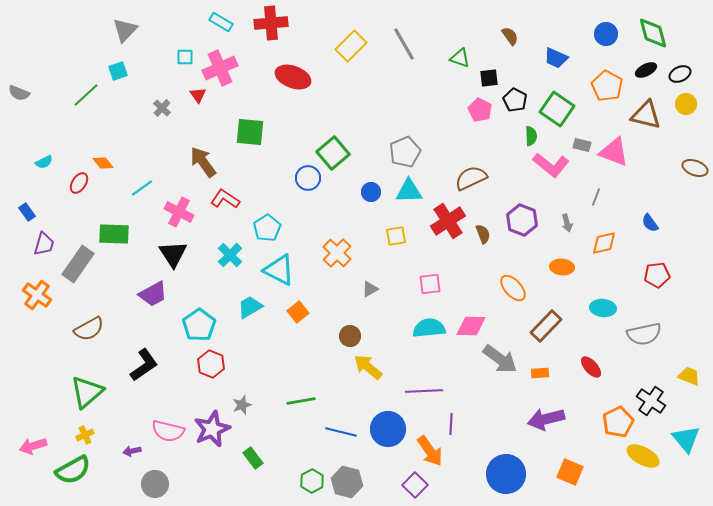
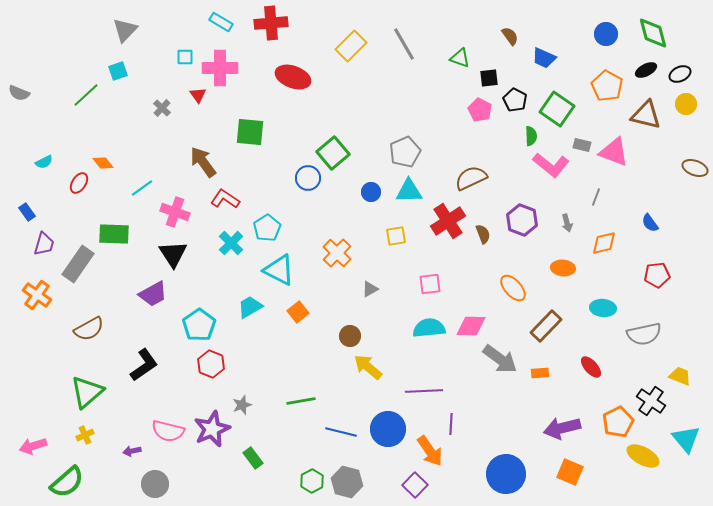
blue trapezoid at (556, 58): moved 12 px left
pink cross at (220, 68): rotated 24 degrees clockwise
pink cross at (179, 212): moved 4 px left; rotated 8 degrees counterclockwise
cyan cross at (230, 255): moved 1 px right, 12 px up
orange ellipse at (562, 267): moved 1 px right, 1 px down
yellow trapezoid at (689, 376): moved 9 px left
purple arrow at (546, 419): moved 16 px right, 9 px down
green semicircle at (73, 470): moved 6 px left, 12 px down; rotated 12 degrees counterclockwise
